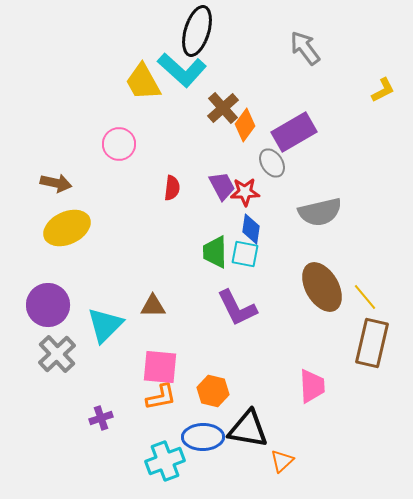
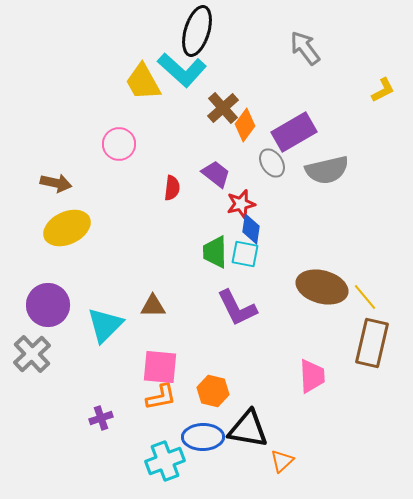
purple trapezoid: moved 6 px left, 12 px up; rotated 24 degrees counterclockwise
red star: moved 4 px left, 12 px down; rotated 12 degrees counterclockwise
gray semicircle: moved 7 px right, 42 px up
brown ellipse: rotated 45 degrees counterclockwise
gray cross: moved 25 px left
pink trapezoid: moved 10 px up
